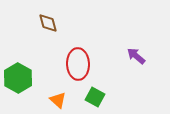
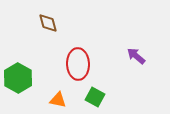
orange triangle: rotated 30 degrees counterclockwise
